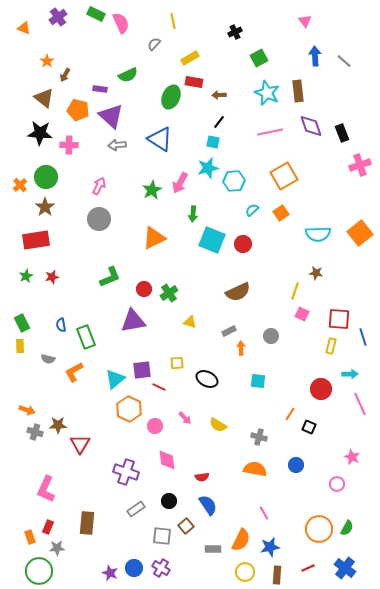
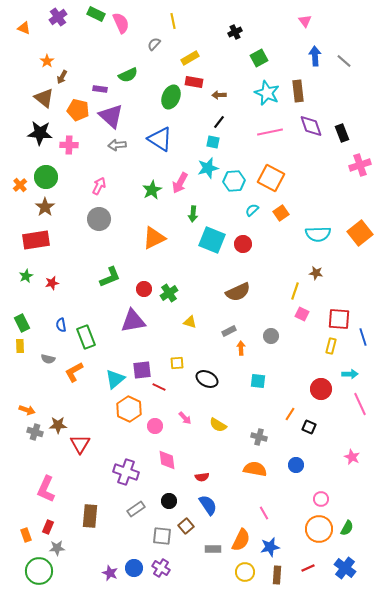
brown arrow at (65, 75): moved 3 px left, 2 px down
orange square at (284, 176): moved 13 px left, 2 px down; rotated 32 degrees counterclockwise
red star at (52, 277): moved 6 px down
pink circle at (337, 484): moved 16 px left, 15 px down
brown rectangle at (87, 523): moved 3 px right, 7 px up
orange rectangle at (30, 537): moved 4 px left, 2 px up
